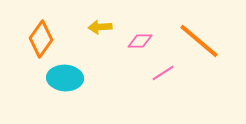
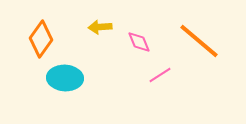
pink diamond: moved 1 px left, 1 px down; rotated 70 degrees clockwise
pink line: moved 3 px left, 2 px down
